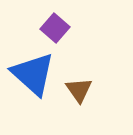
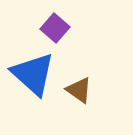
brown triangle: rotated 20 degrees counterclockwise
